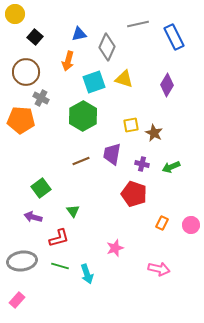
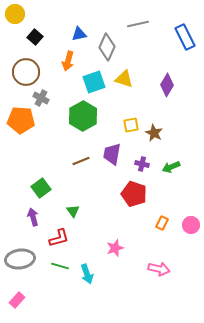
blue rectangle: moved 11 px right
purple arrow: rotated 60 degrees clockwise
gray ellipse: moved 2 px left, 2 px up
